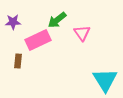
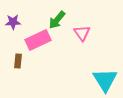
green arrow: rotated 12 degrees counterclockwise
